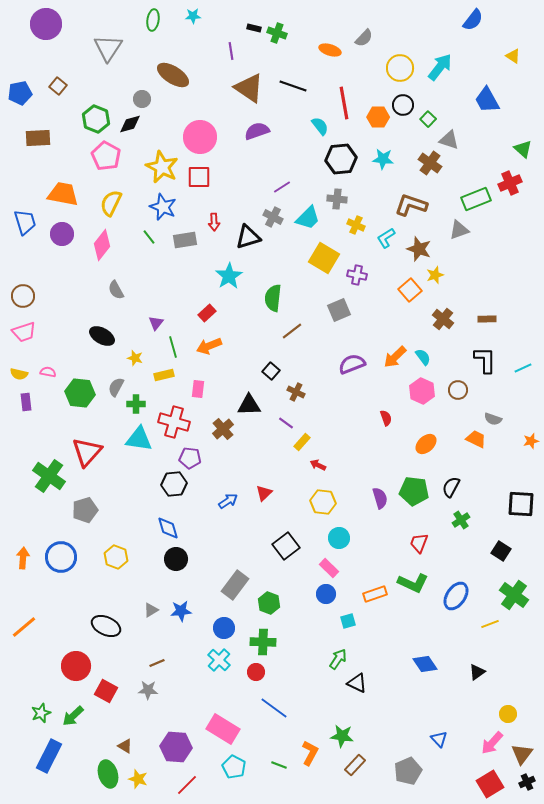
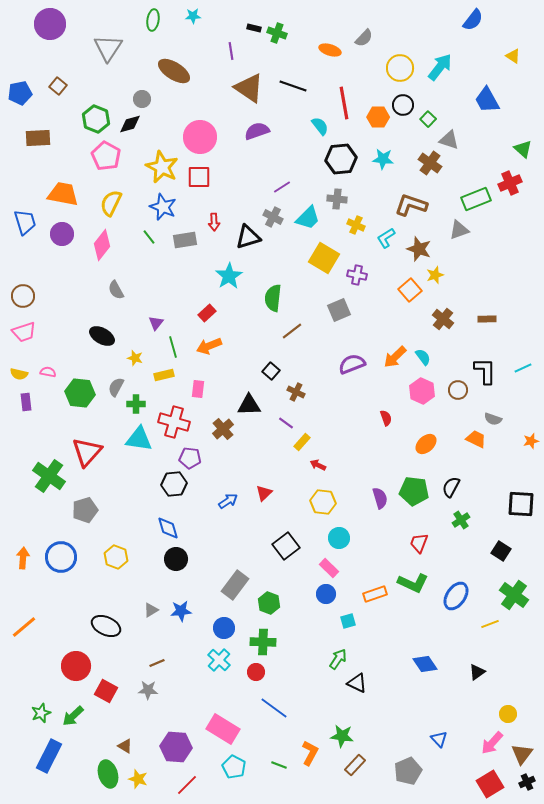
purple circle at (46, 24): moved 4 px right
brown ellipse at (173, 75): moved 1 px right, 4 px up
black L-shape at (485, 360): moved 11 px down
